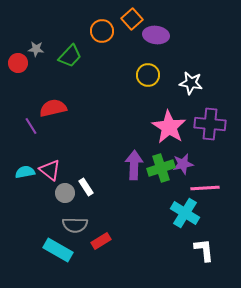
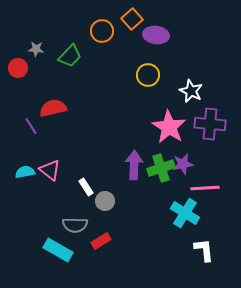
red circle: moved 5 px down
white star: moved 8 px down; rotated 15 degrees clockwise
gray circle: moved 40 px right, 8 px down
